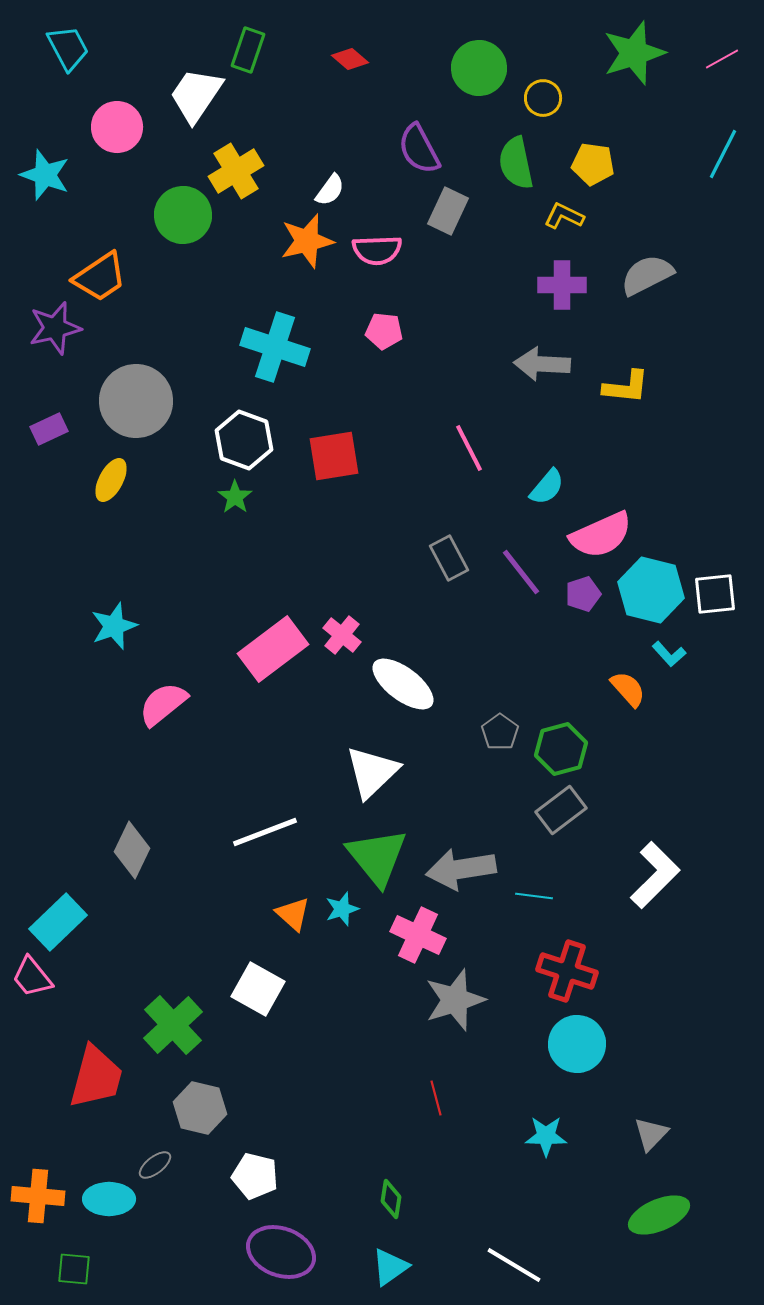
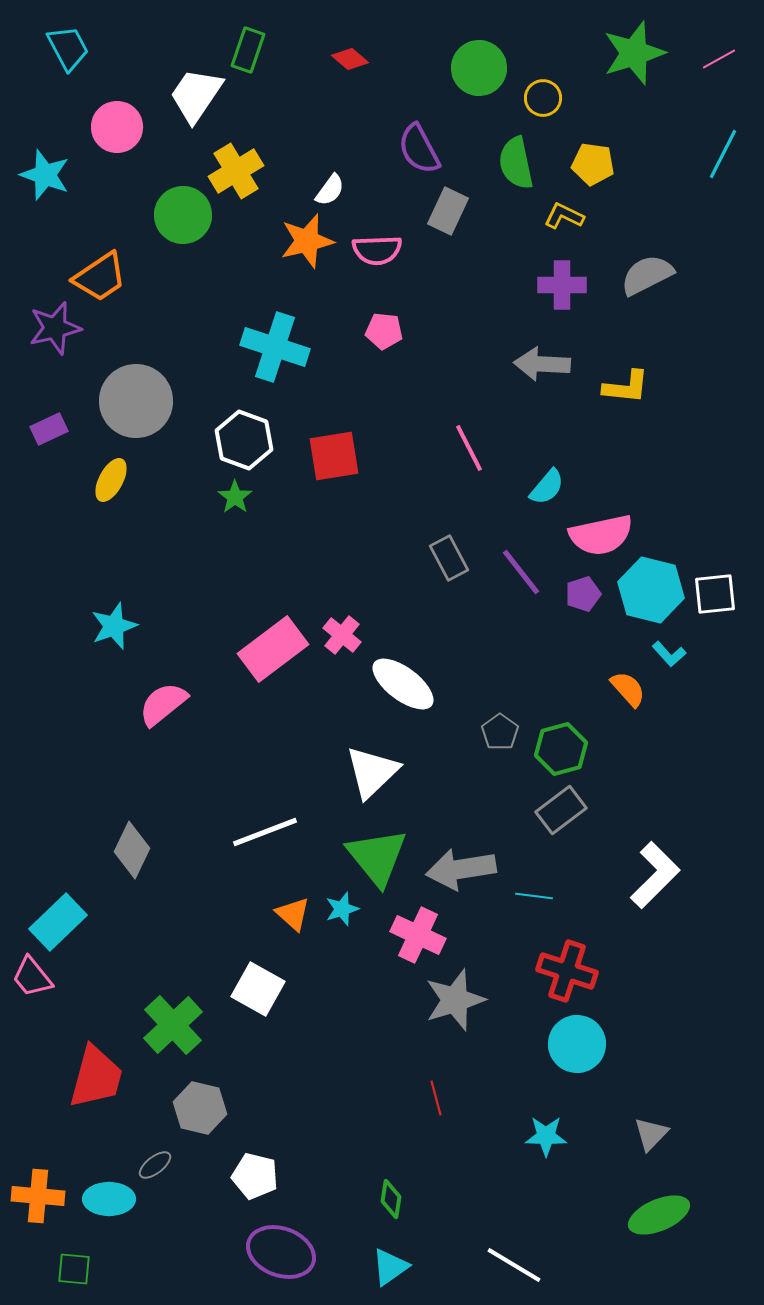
pink line at (722, 59): moved 3 px left
pink semicircle at (601, 535): rotated 12 degrees clockwise
